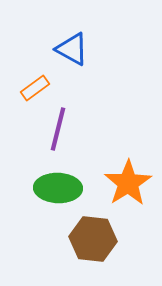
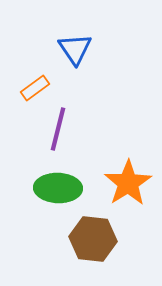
blue triangle: moved 3 px right; rotated 27 degrees clockwise
